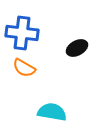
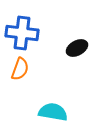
orange semicircle: moved 4 px left, 1 px down; rotated 100 degrees counterclockwise
cyan semicircle: moved 1 px right
